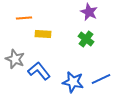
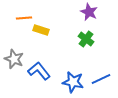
yellow rectangle: moved 2 px left, 4 px up; rotated 14 degrees clockwise
gray star: moved 1 px left
